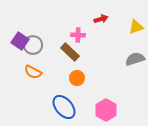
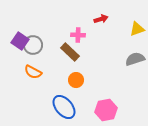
yellow triangle: moved 1 px right, 2 px down
orange circle: moved 1 px left, 2 px down
pink hexagon: rotated 20 degrees clockwise
